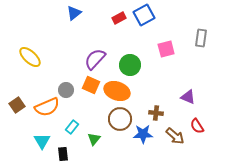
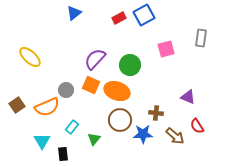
brown circle: moved 1 px down
